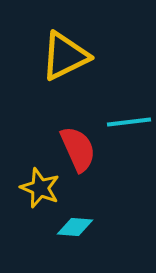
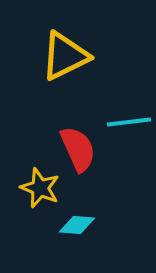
cyan diamond: moved 2 px right, 2 px up
